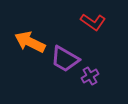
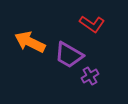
red L-shape: moved 1 px left, 2 px down
purple trapezoid: moved 4 px right, 4 px up
